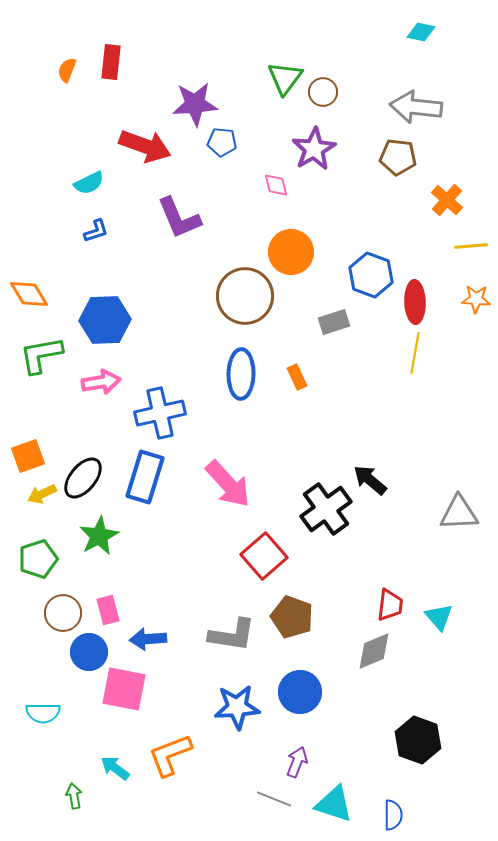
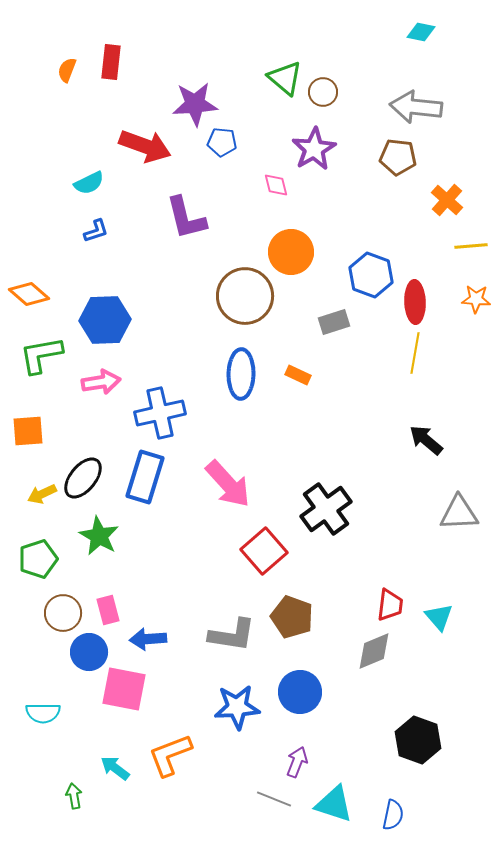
green triangle at (285, 78): rotated 27 degrees counterclockwise
purple L-shape at (179, 218): moved 7 px right; rotated 9 degrees clockwise
orange diamond at (29, 294): rotated 18 degrees counterclockwise
orange rectangle at (297, 377): moved 1 px right, 2 px up; rotated 40 degrees counterclockwise
orange square at (28, 456): moved 25 px up; rotated 16 degrees clockwise
black arrow at (370, 480): moved 56 px right, 40 px up
green star at (99, 536): rotated 15 degrees counterclockwise
red square at (264, 556): moved 5 px up
blue semicircle at (393, 815): rotated 12 degrees clockwise
